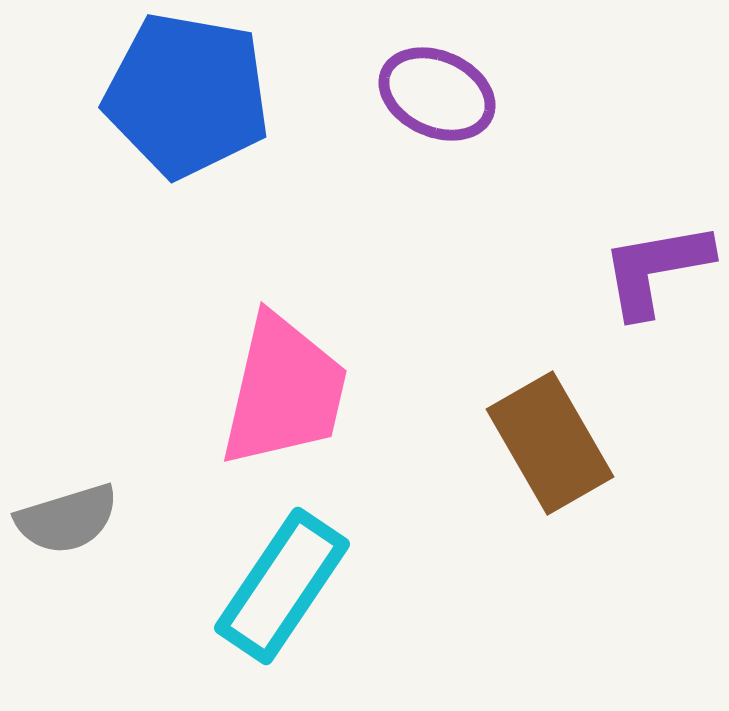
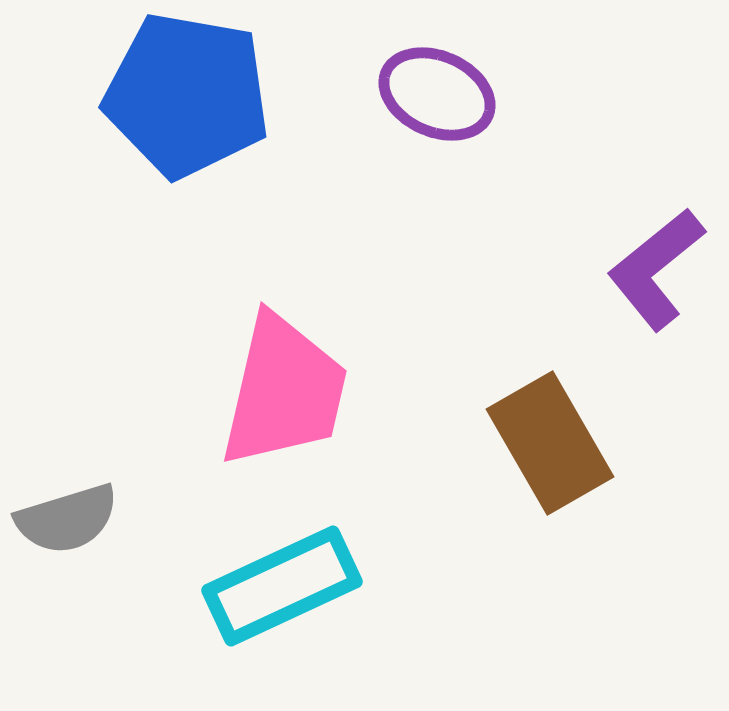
purple L-shape: rotated 29 degrees counterclockwise
cyan rectangle: rotated 31 degrees clockwise
